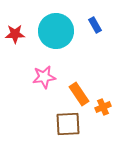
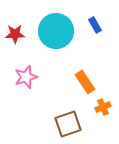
pink star: moved 18 px left; rotated 10 degrees counterclockwise
orange rectangle: moved 6 px right, 12 px up
brown square: rotated 16 degrees counterclockwise
